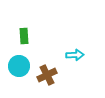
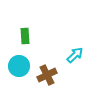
green rectangle: moved 1 px right
cyan arrow: rotated 42 degrees counterclockwise
